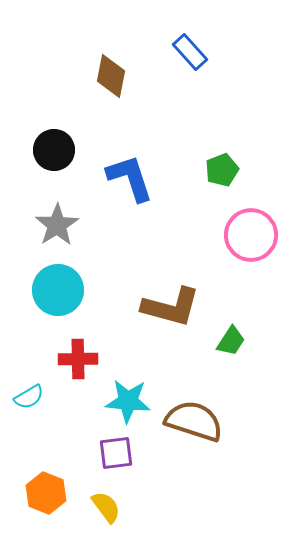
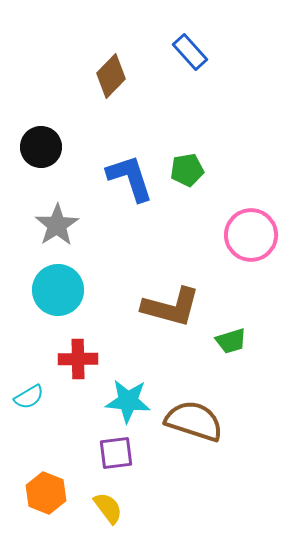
brown diamond: rotated 33 degrees clockwise
black circle: moved 13 px left, 3 px up
green pentagon: moved 35 px left; rotated 12 degrees clockwise
green trapezoid: rotated 40 degrees clockwise
yellow semicircle: moved 2 px right, 1 px down
